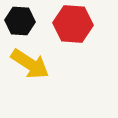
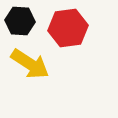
red hexagon: moved 5 px left, 4 px down; rotated 12 degrees counterclockwise
